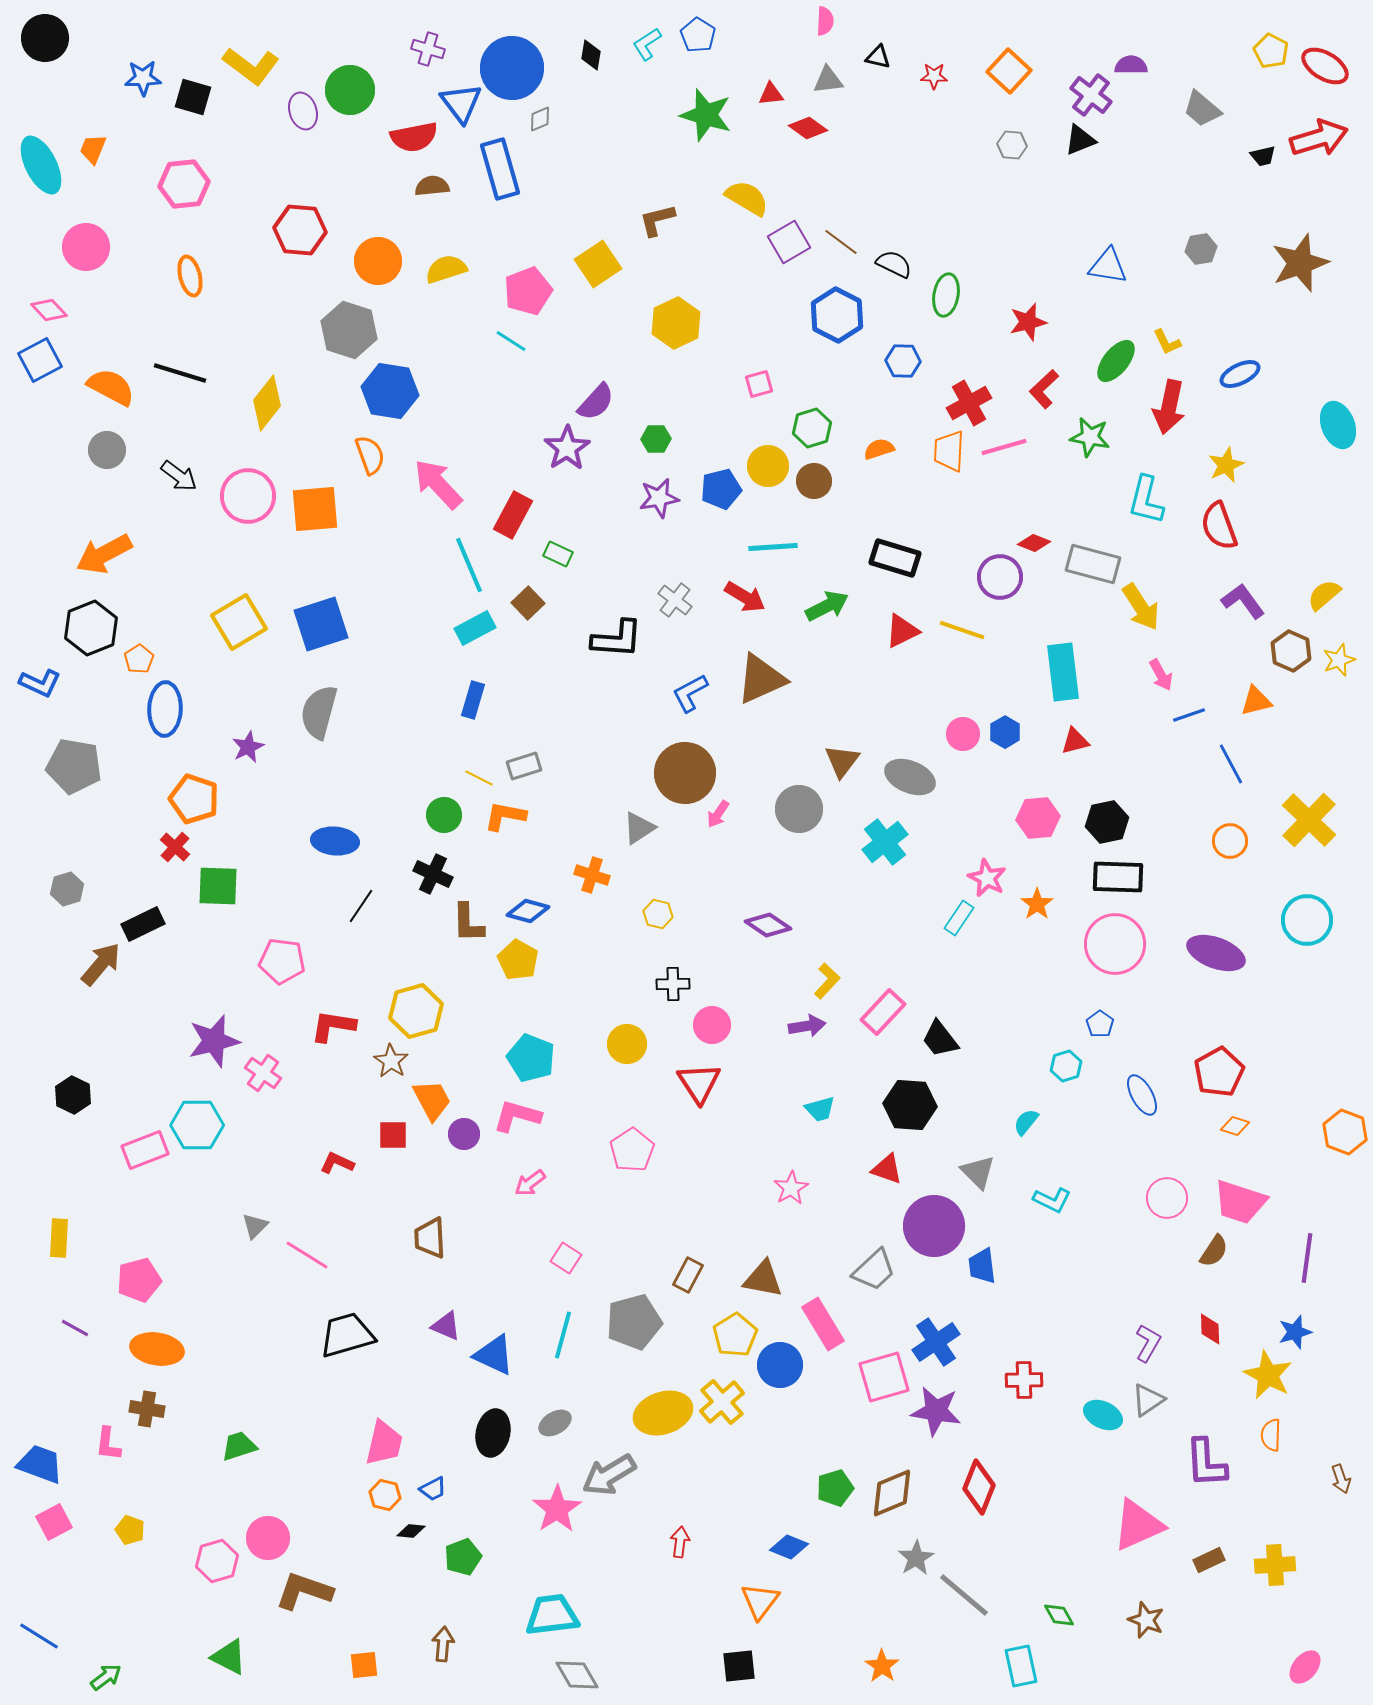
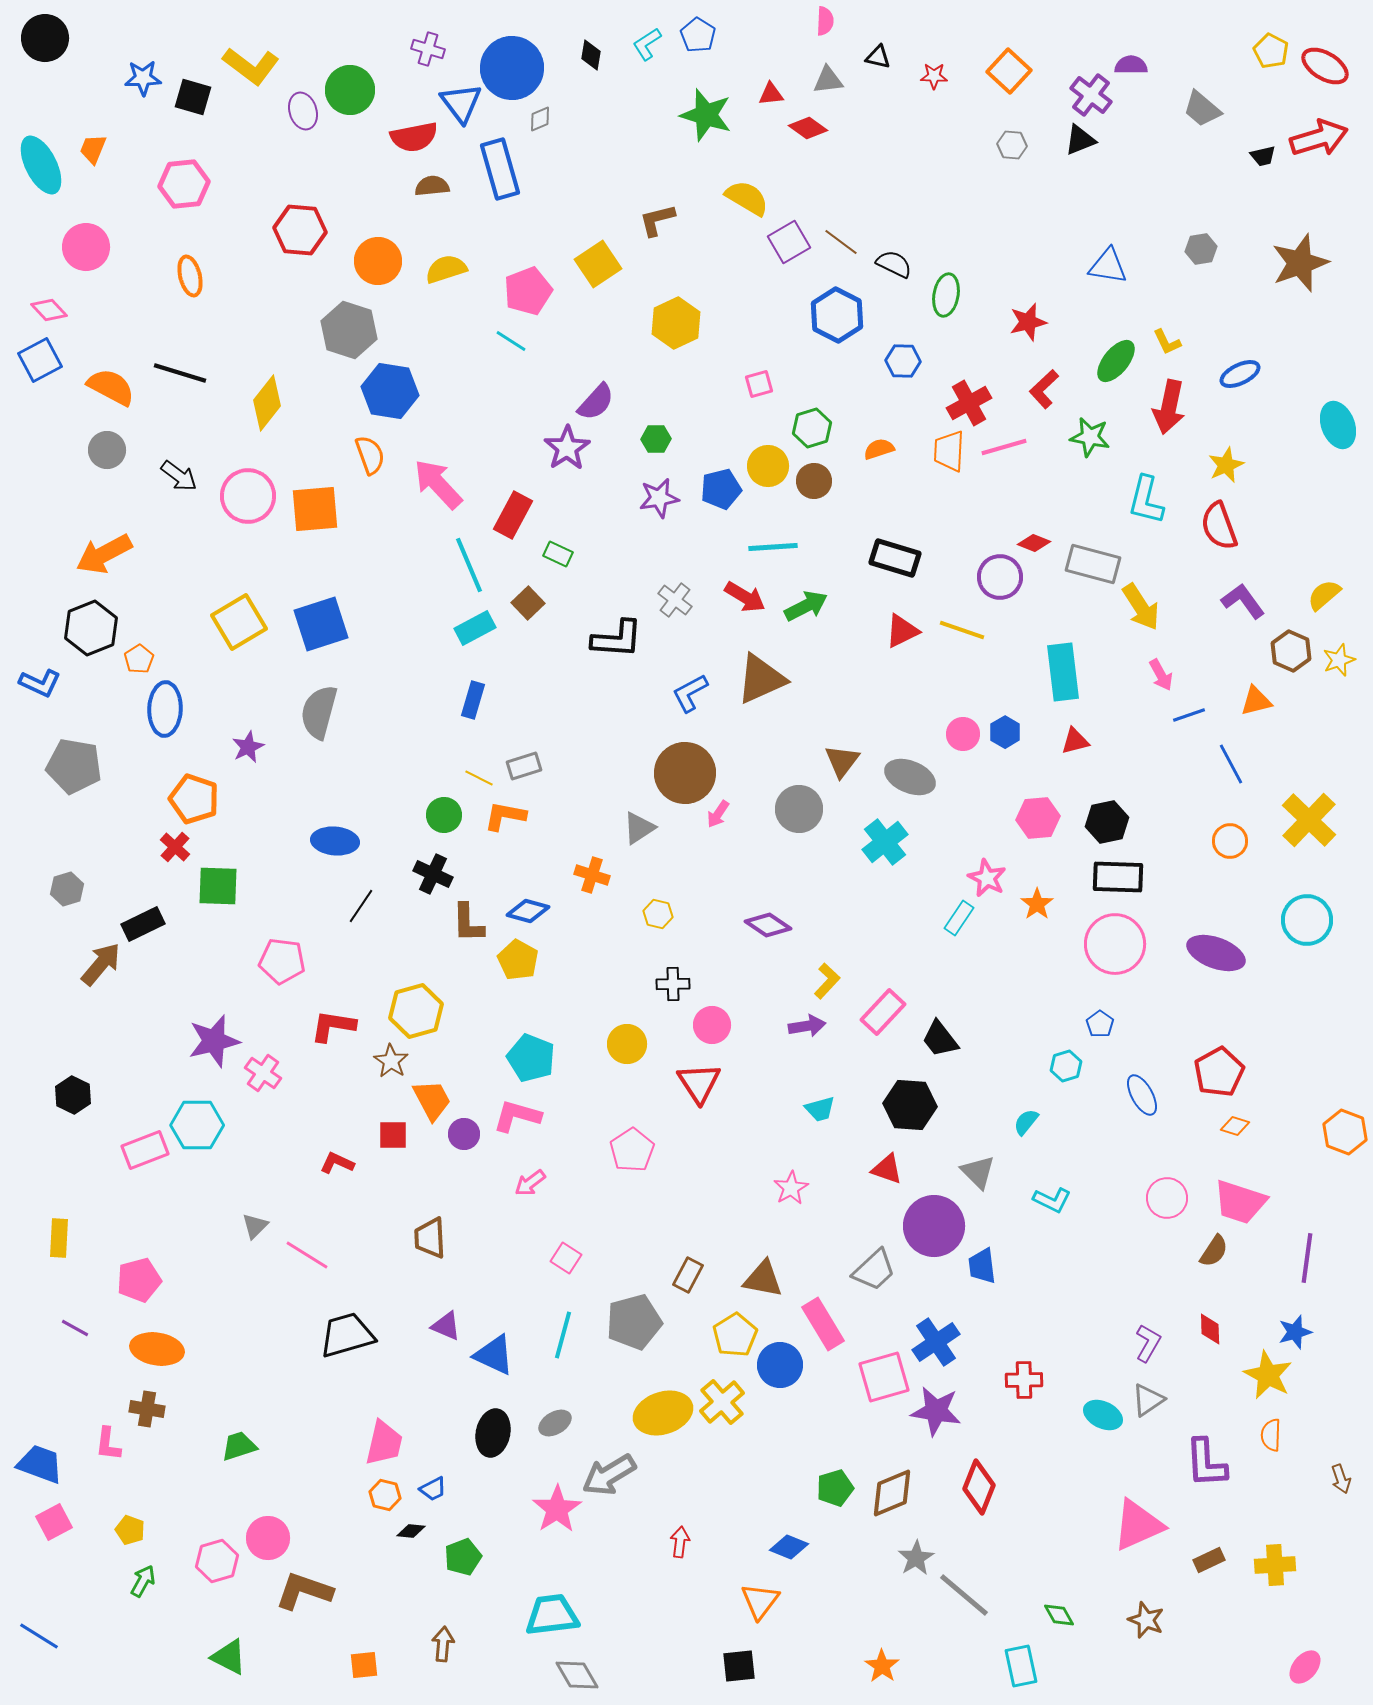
green arrow at (827, 606): moved 21 px left
green arrow at (106, 1677): moved 37 px right, 96 px up; rotated 24 degrees counterclockwise
